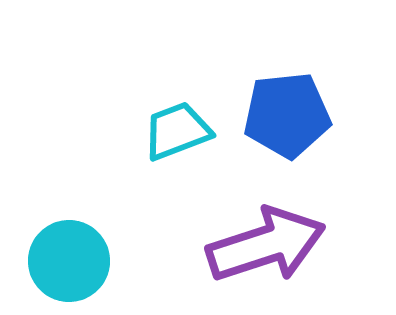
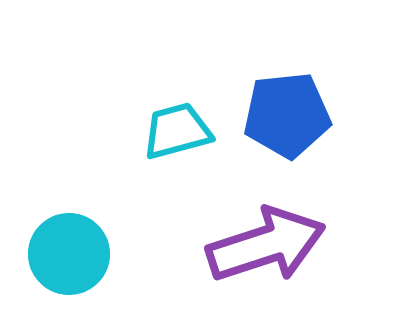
cyan trapezoid: rotated 6 degrees clockwise
cyan circle: moved 7 px up
